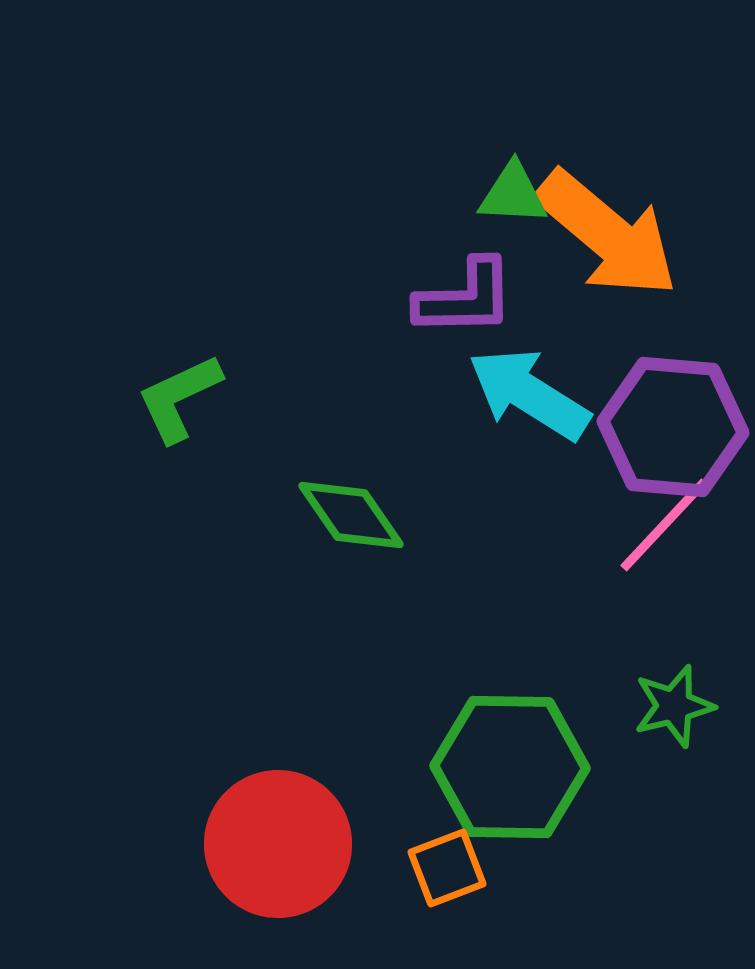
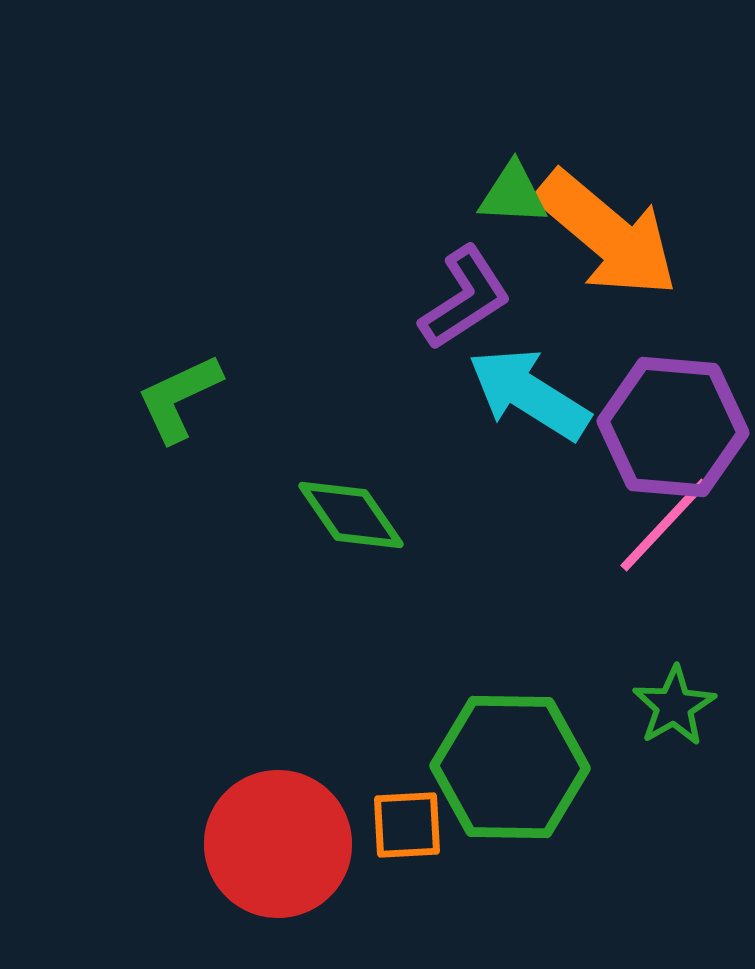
purple L-shape: rotated 32 degrees counterclockwise
green star: rotated 16 degrees counterclockwise
orange square: moved 40 px left, 43 px up; rotated 18 degrees clockwise
